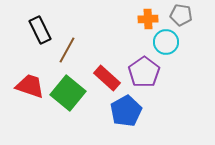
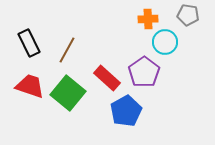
gray pentagon: moved 7 px right
black rectangle: moved 11 px left, 13 px down
cyan circle: moved 1 px left
